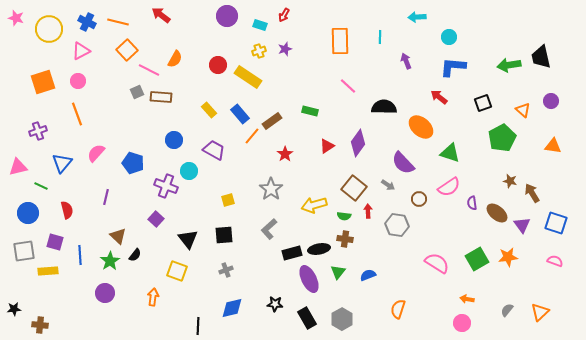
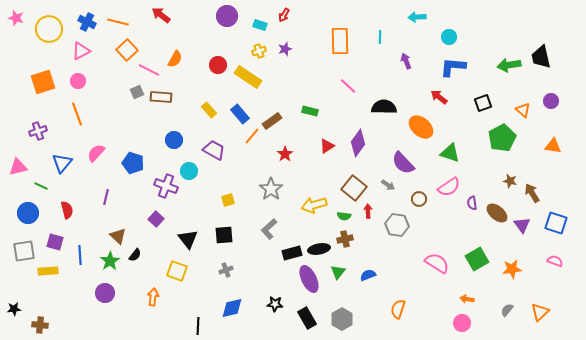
brown cross at (345, 239): rotated 21 degrees counterclockwise
orange star at (508, 257): moved 4 px right, 12 px down
